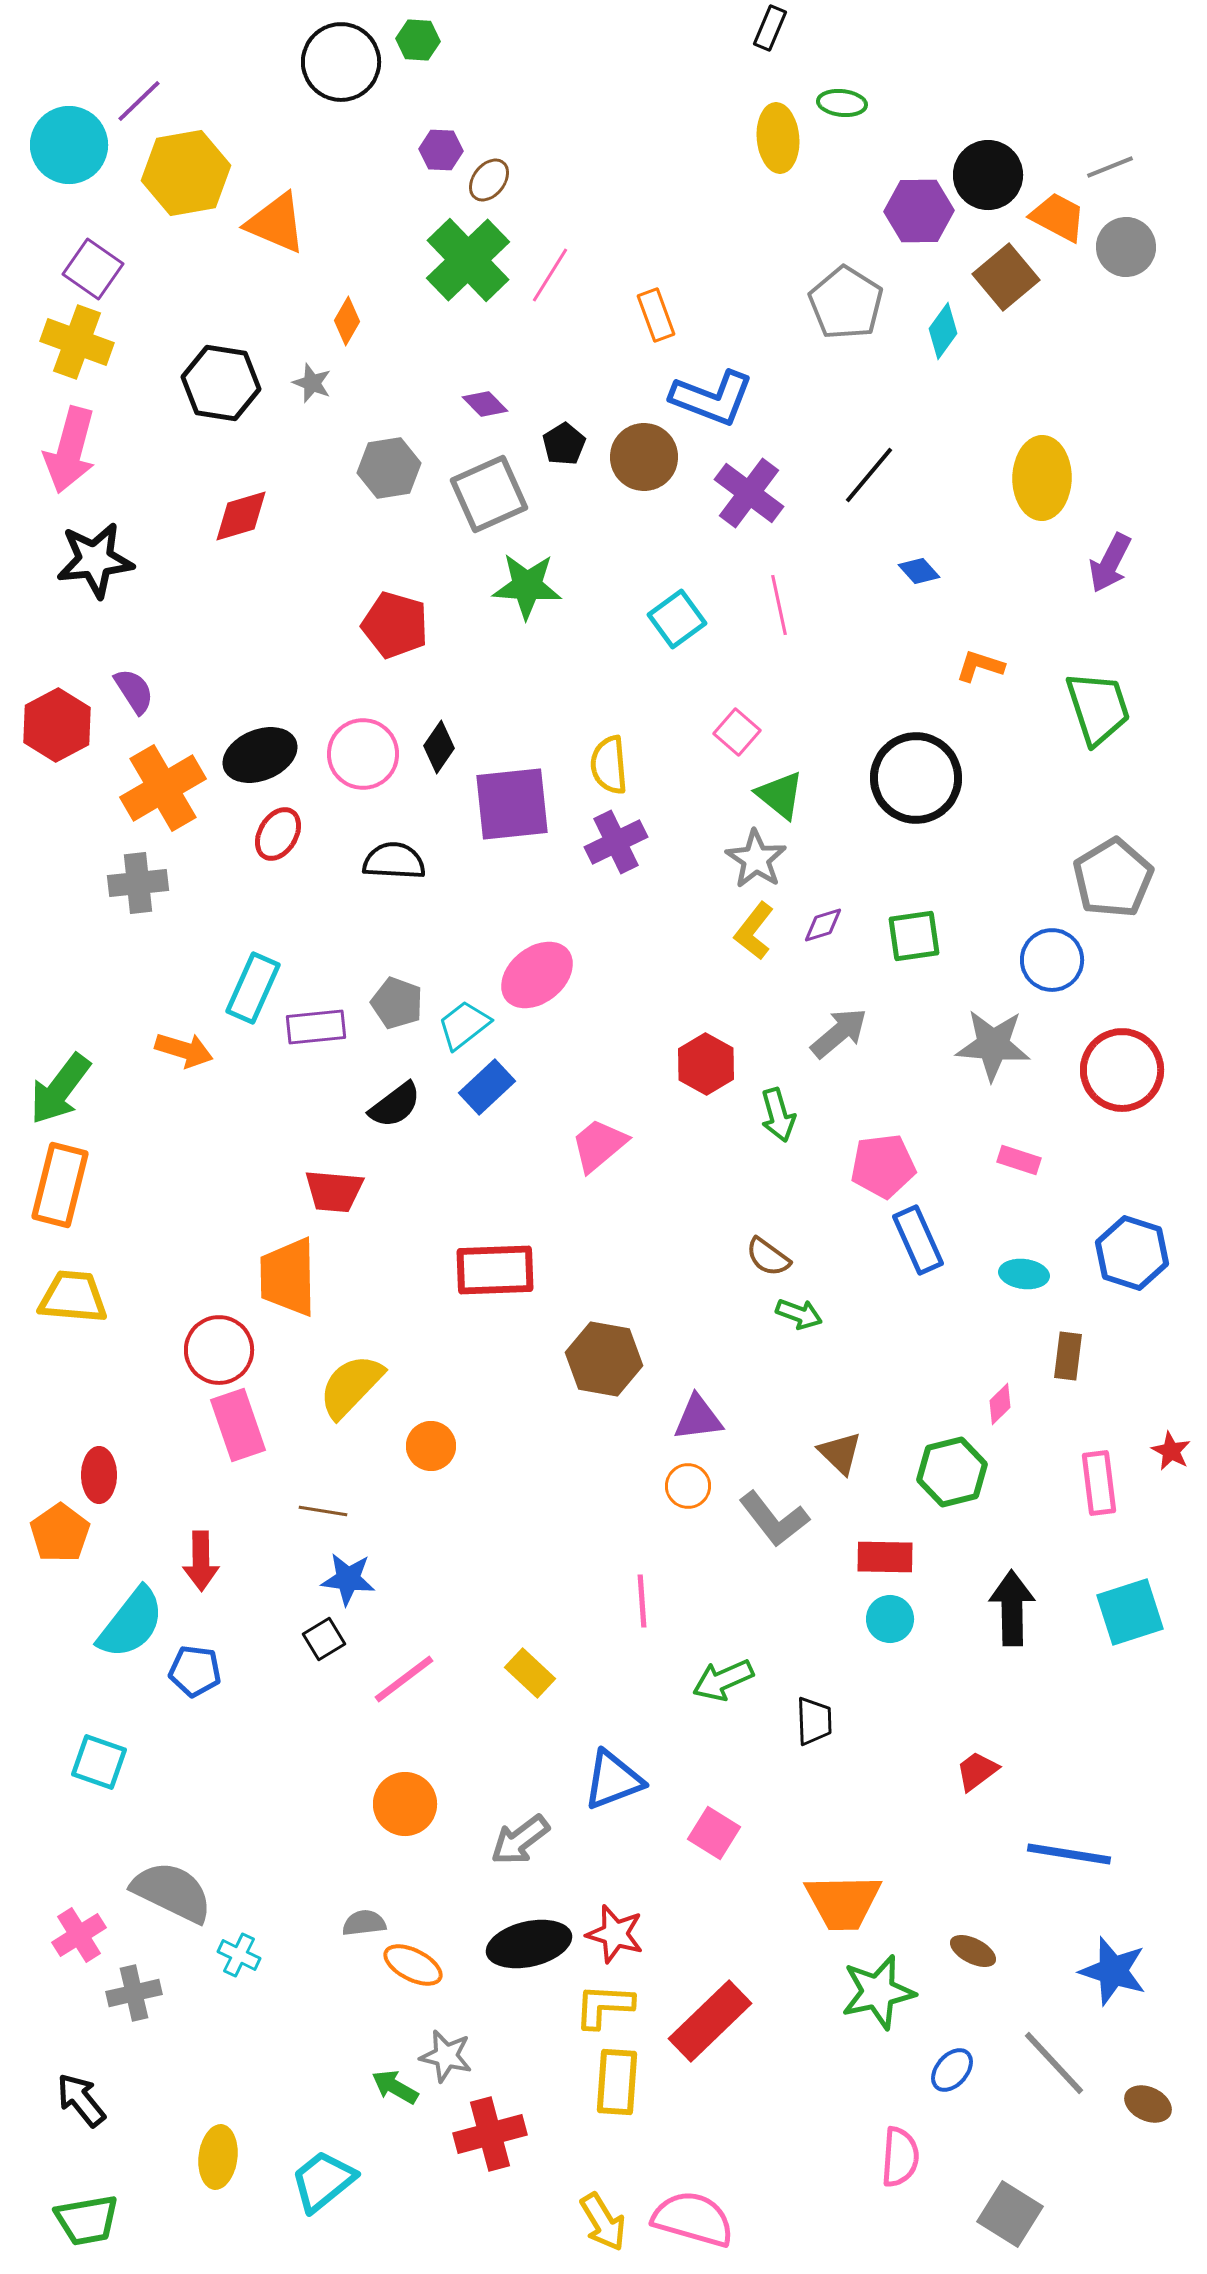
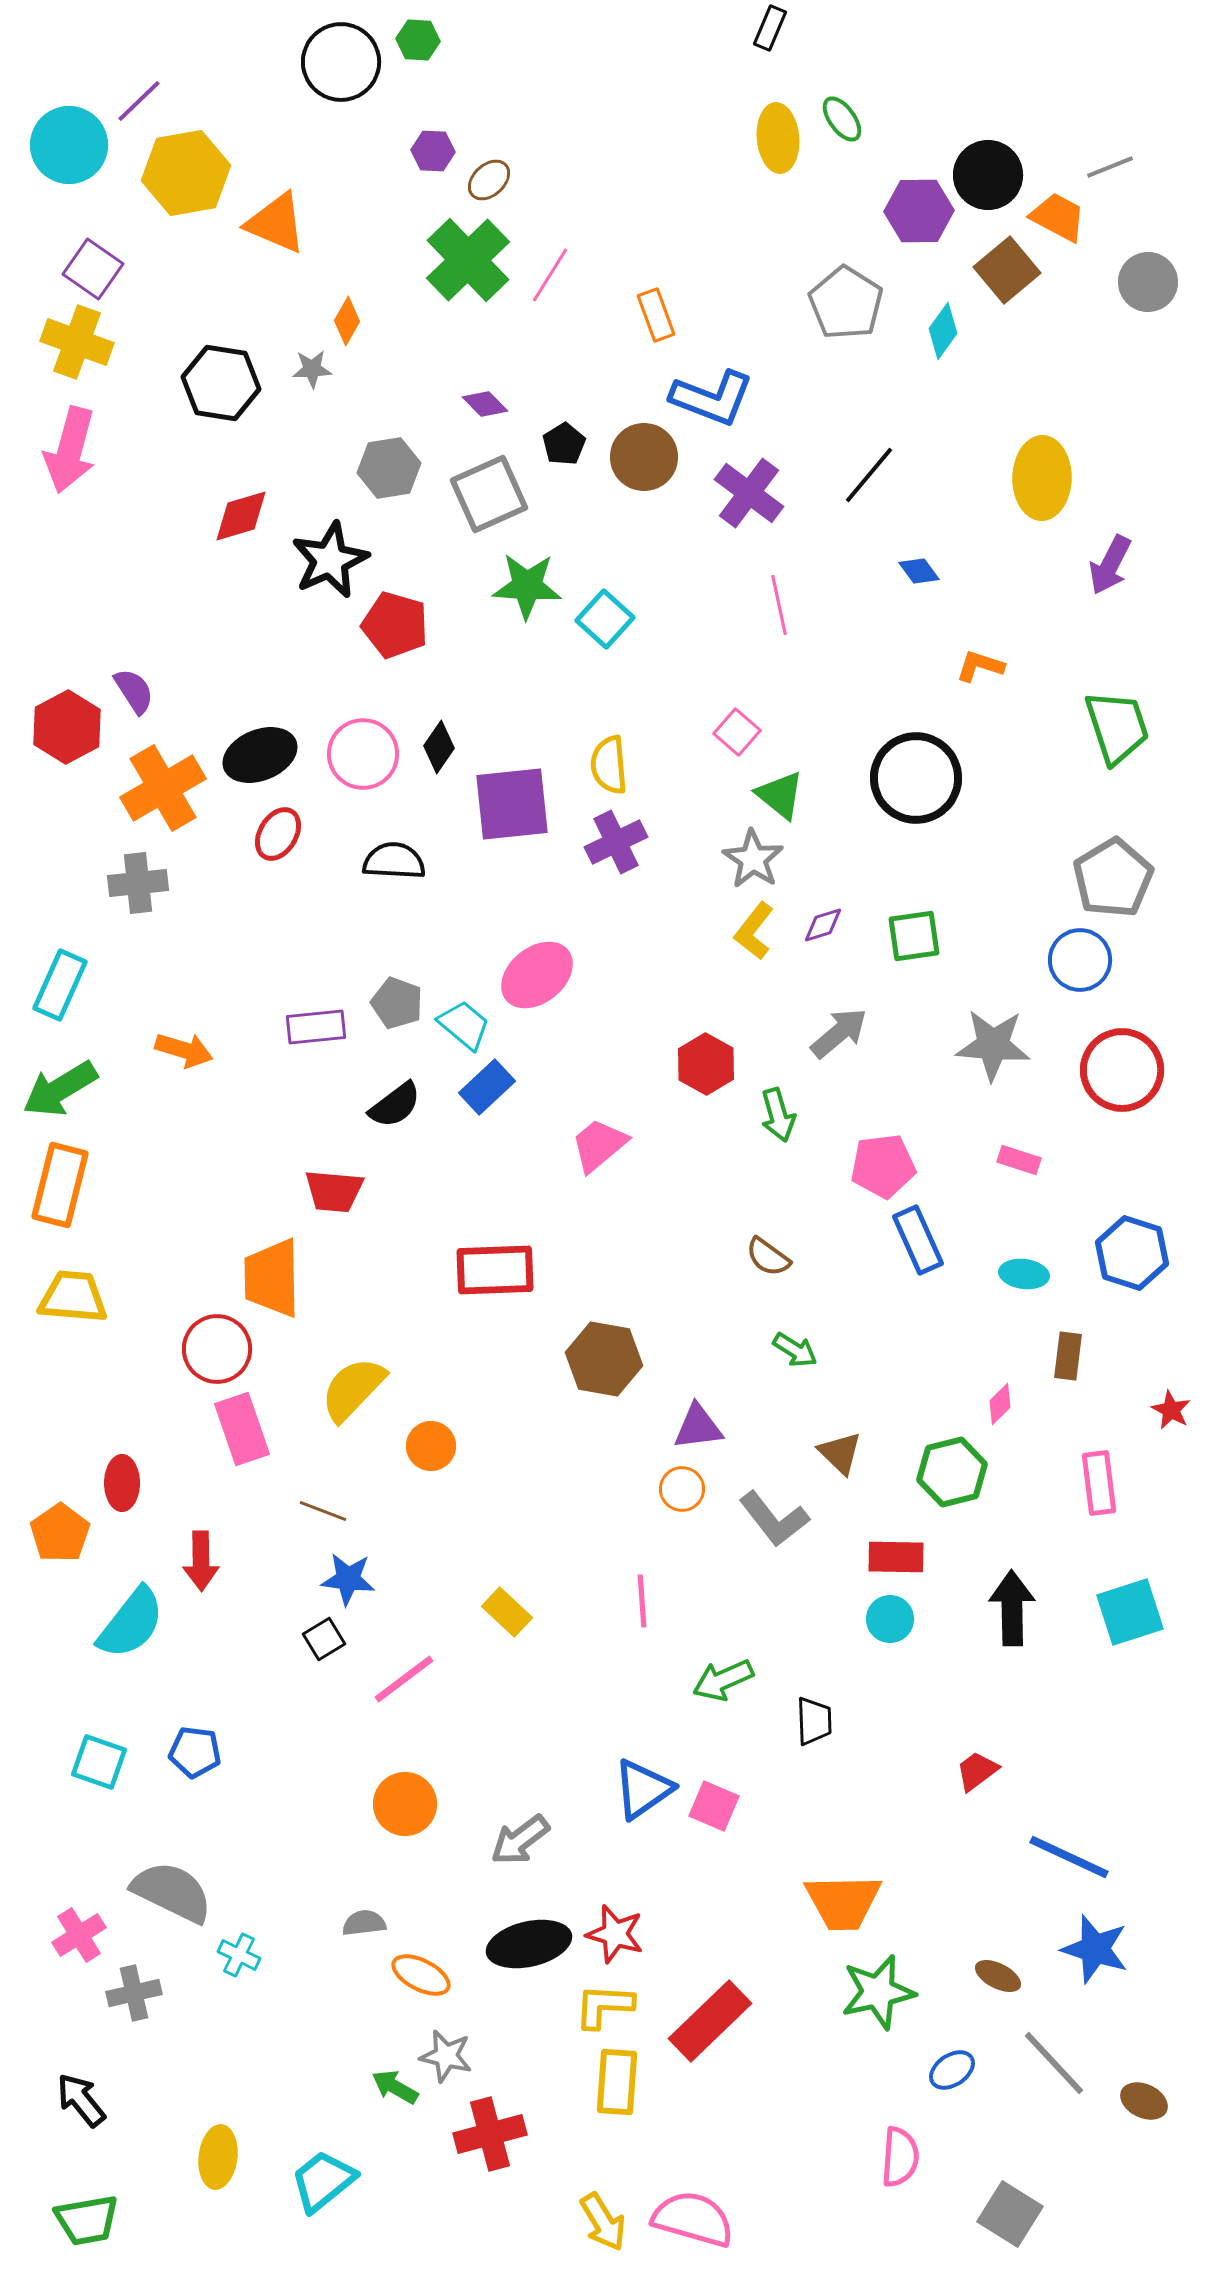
green ellipse at (842, 103): moved 16 px down; rotated 48 degrees clockwise
purple hexagon at (441, 150): moved 8 px left, 1 px down
brown ellipse at (489, 180): rotated 9 degrees clockwise
gray circle at (1126, 247): moved 22 px right, 35 px down
brown square at (1006, 277): moved 1 px right, 7 px up
gray star at (312, 383): moved 14 px up; rotated 24 degrees counterclockwise
black star at (95, 560): moved 235 px right; rotated 18 degrees counterclockwise
purple arrow at (1110, 563): moved 2 px down
blue diamond at (919, 571): rotated 6 degrees clockwise
cyan square at (677, 619): moved 72 px left; rotated 12 degrees counterclockwise
green trapezoid at (1098, 708): moved 19 px right, 19 px down
red hexagon at (57, 725): moved 10 px right, 2 px down
gray star at (756, 859): moved 3 px left
blue circle at (1052, 960): moved 28 px right
cyan rectangle at (253, 988): moved 193 px left, 3 px up
cyan trapezoid at (464, 1025): rotated 78 degrees clockwise
green arrow at (60, 1089): rotated 22 degrees clockwise
orange trapezoid at (288, 1277): moved 16 px left, 1 px down
green arrow at (799, 1314): moved 4 px left, 36 px down; rotated 12 degrees clockwise
red circle at (219, 1350): moved 2 px left, 1 px up
yellow semicircle at (351, 1386): moved 2 px right, 3 px down
purple triangle at (698, 1418): moved 9 px down
pink rectangle at (238, 1425): moved 4 px right, 4 px down
red star at (1171, 1451): moved 41 px up
red ellipse at (99, 1475): moved 23 px right, 8 px down
orange circle at (688, 1486): moved 6 px left, 3 px down
brown line at (323, 1511): rotated 12 degrees clockwise
red rectangle at (885, 1557): moved 11 px right
blue pentagon at (195, 1671): moved 81 px down
yellow rectangle at (530, 1673): moved 23 px left, 61 px up
blue triangle at (613, 1780): moved 30 px right, 9 px down; rotated 14 degrees counterclockwise
pink square at (714, 1833): moved 27 px up; rotated 9 degrees counterclockwise
blue line at (1069, 1854): moved 3 px down; rotated 16 degrees clockwise
brown ellipse at (973, 1951): moved 25 px right, 25 px down
orange ellipse at (413, 1965): moved 8 px right, 10 px down
blue star at (1113, 1971): moved 18 px left, 22 px up
blue ellipse at (952, 2070): rotated 15 degrees clockwise
brown ellipse at (1148, 2104): moved 4 px left, 3 px up
